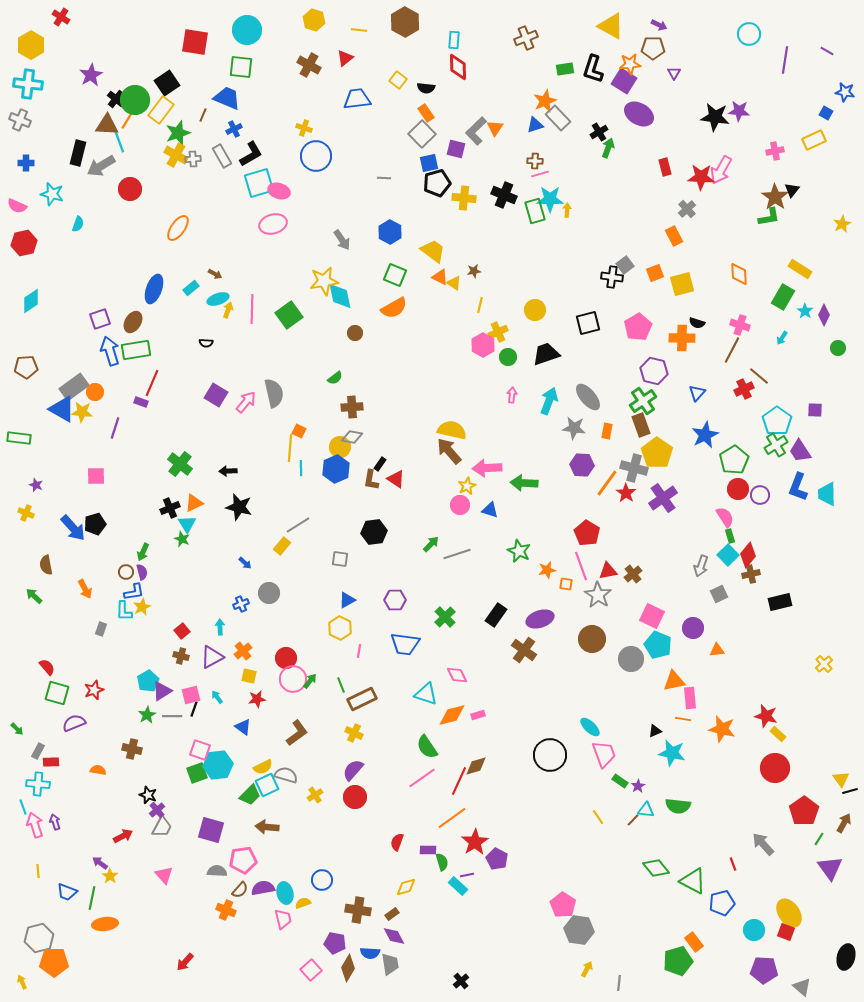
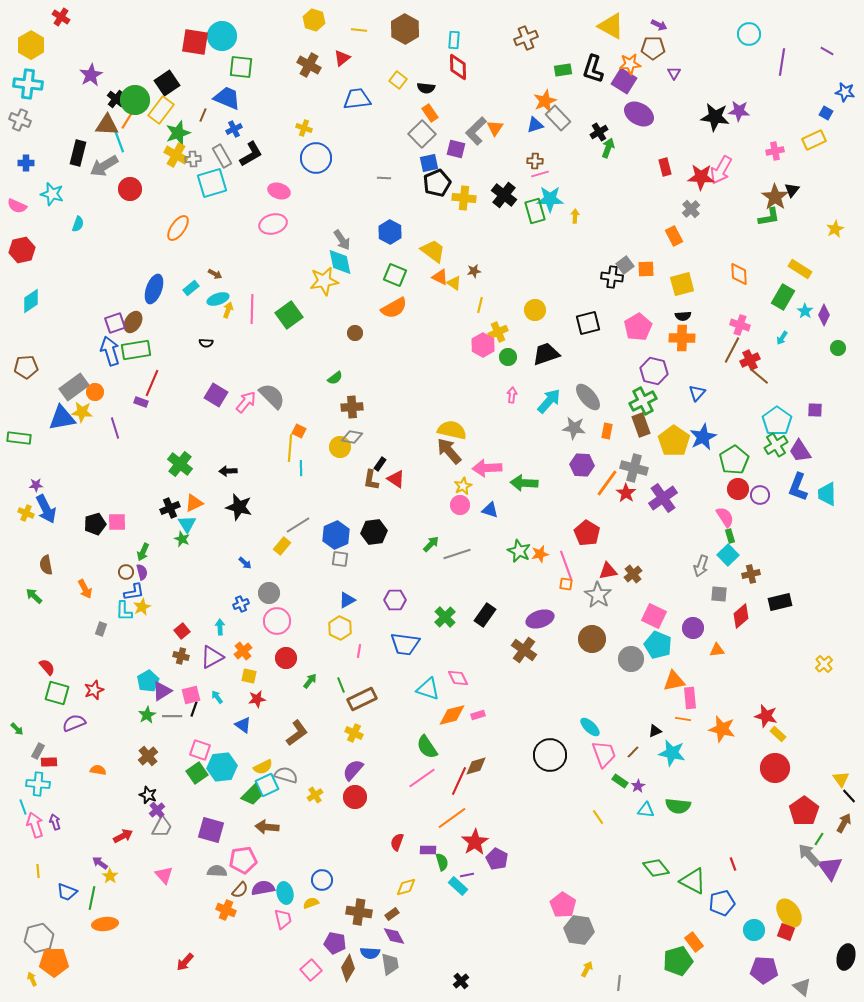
brown hexagon at (405, 22): moved 7 px down
cyan circle at (247, 30): moved 25 px left, 6 px down
red triangle at (345, 58): moved 3 px left
purple line at (785, 60): moved 3 px left, 2 px down
green rectangle at (565, 69): moved 2 px left, 1 px down
orange rectangle at (426, 113): moved 4 px right
blue circle at (316, 156): moved 2 px down
gray arrow at (101, 166): moved 3 px right
cyan square at (259, 183): moved 47 px left
black pentagon at (437, 183): rotated 8 degrees counterclockwise
black cross at (504, 195): rotated 15 degrees clockwise
gray cross at (687, 209): moved 4 px right
yellow arrow at (567, 210): moved 8 px right, 6 px down
yellow star at (842, 224): moved 7 px left, 5 px down
red hexagon at (24, 243): moved 2 px left, 7 px down
orange square at (655, 273): moved 9 px left, 4 px up; rotated 18 degrees clockwise
cyan diamond at (340, 296): moved 34 px up
purple square at (100, 319): moved 15 px right, 4 px down
black semicircle at (697, 323): moved 14 px left, 7 px up; rotated 21 degrees counterclockwise
red cross at (744, 389): moved 6 px right, 29 px up
gray semicircle at (274, 393): moved 2 px left, 3 px down; rotated 32 degrees counterclockwise
cyan arrow at (549, 401): rotated 20 degrees clockwise
green cross at (643, 401): rotated 8 degrees clockwise
blue triangle at (62, 409): moved 9 px down; rotated 40 degrees counterclockwise
purple line at (115, 428): rotated 35 degrees counterclockwise
blue star at (705, 435): moved 2 px left, 2 px down
yellow pentagon at (657, 453): moved 17 px right, 12 px up
blue hexagon at (336, 469): moved 66 px down
pink square at (96, 476): moved 21 px right, 46 px down
purple star at (36, 485): rotated 24 degrees counterclockwise
yellow star at (467, 486): moved 4 px left
blue arrow at (73, 528): moved 27 px left, 19 px up; rotated 16 degrees clockwise
red diamond at (748, 555): moved 7 px left, 61 px down; rotated 10 degrees clockwise
pink line at (581, 566): moved 15 px left, 1 px up
orange star at (547, 570): moved 7 px left, 16 px up
gray square at (719, 594): rotated 30 degrees clockwise
black rectangle at (496, 615): moved 11 px left
pink square at (652, 616): moved 2 px right
pink diamond at (457, 675): moved 1 px right, 3 px down
pink circle at (293, 679): moved 16 px left, 58 px up
cyan triangle at (426, 694): moved 2 px right, 5 px up
blue triangle at (243, 727): moved 2 px up
brown cross at (132, 749): moved 16 px right, 7 px down; rotated 36 degrees clockwise
red rectangle at (51, 762): moved 2 px left
cyan hexagon at (218, 765): moved 4 px right, 2 px down
green square at (197, 773): rotated 15 degrees counterclockwise
black line at (850, 791): moved 1 px left, 5 px down; rotated 63 degrees clockwise
green trapezoid at (250, 795): moved 2 px right
brown line at (633, 820): moved 68 px up
gray arrow at (763, 844): moved 46 px right, 11 px down
yellow semicircle at (303, 903): moved 8 px right
brown cross at (358, 910): moved 1 px right, 2 px down
yellow arrow at (22, 982): moved 10 px right, 3 px up
